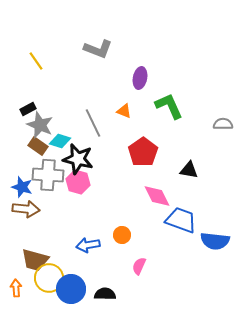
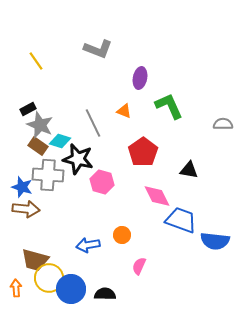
pink hexagon: moved 24 px right
